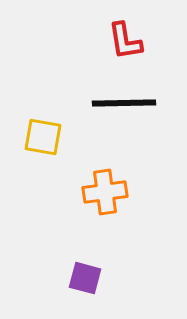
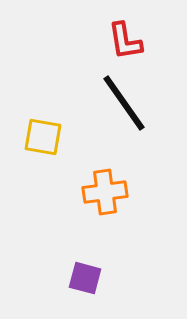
black line: rotated 56 degrees clockwise
